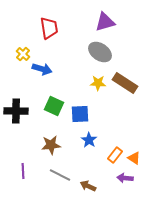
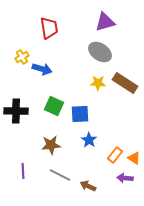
yellow cross: moved 1 px left, 3 px down; rotated 16 degrees clockwise
